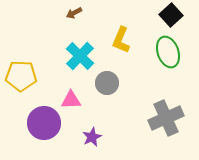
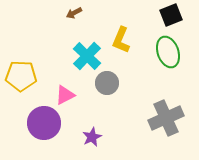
black square: rotated 20 degrees clockwise
cyan cross: moved 7 px right
pink triangle: moved 6 px left, 5 px up; rotated 25 degrees counterclockwise
